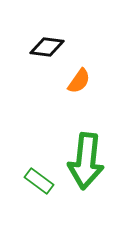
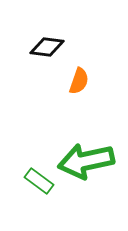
orange semicircle: rotated 16 degrees counterclockwise
green arrow: rotated 72 degrees clockwise
